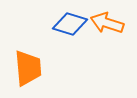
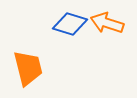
orange trapezoid: rotated 9 degrees counterclockwise
